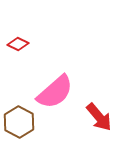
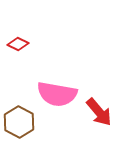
pink semicircle: moved 2 px right, 2 px down; rotated 51 degrees clockwise
red arrow: moved 5 px up
